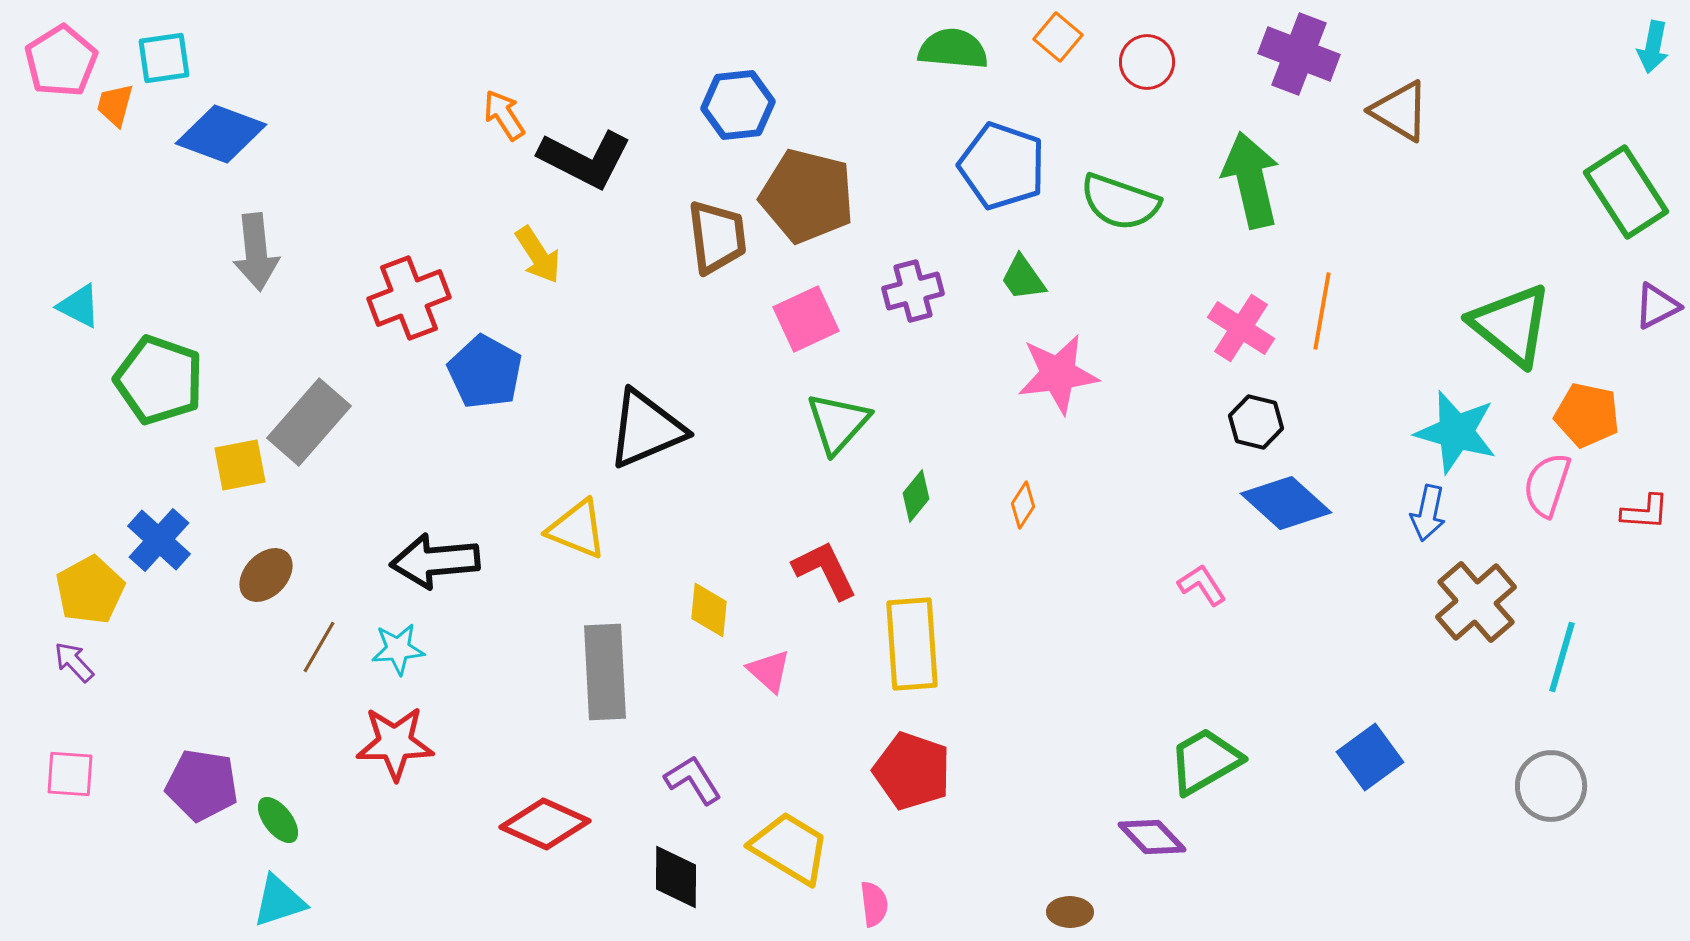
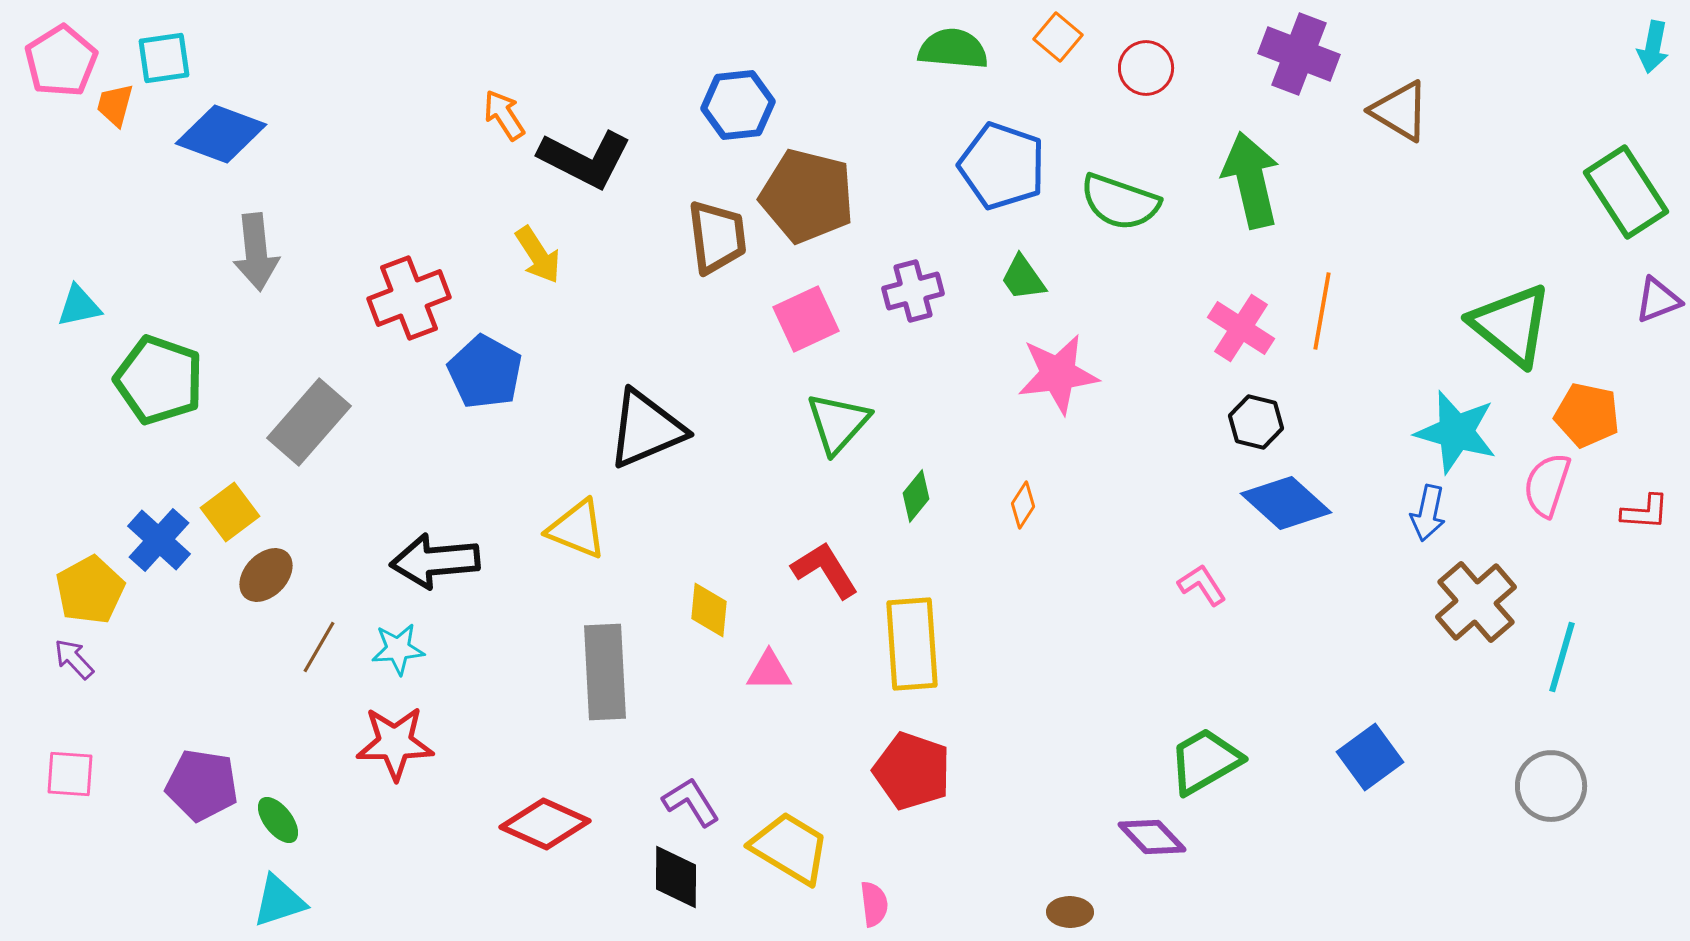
red circle at (1147, 62): moved 1 px left, 6 px down
cyan triangle at (79, 306): rotated 39 degrees counterclockwise
purple triangle at (1657, 306): moved 1 px right, 6 px up; rotated 6 degrees clockwise
yellow square at (240, 465): moved 10 px left, 47 px down; rotated 26 degrees counterclockwise
red L-shape at (825, 570): rotated 6 degrees counterclockwise
purple arrow at (74, 662): moved 3 px up
pink triangle at (769, 671): rotated 42 degrees counterclockwise
purple L-shape at (693, 780): moved 2 px left, 22 px down
